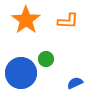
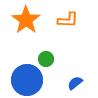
orange L-shape: moved 1 px up
blue circle: moved 6 px right, 7 px down
blue semicircle: rotated 14 degrees counterclockwise
